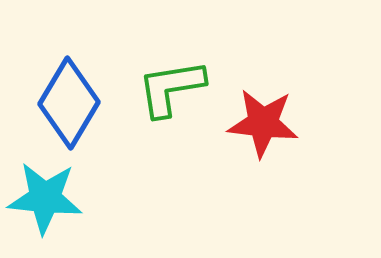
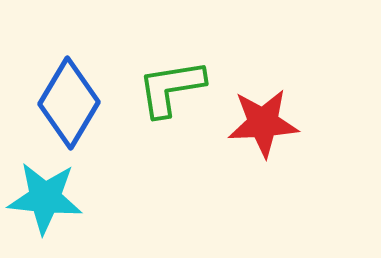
red star: rotated 10 degrees counterclockwise
